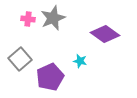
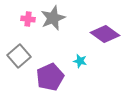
gray square: moved 1 px left, 3 px up
